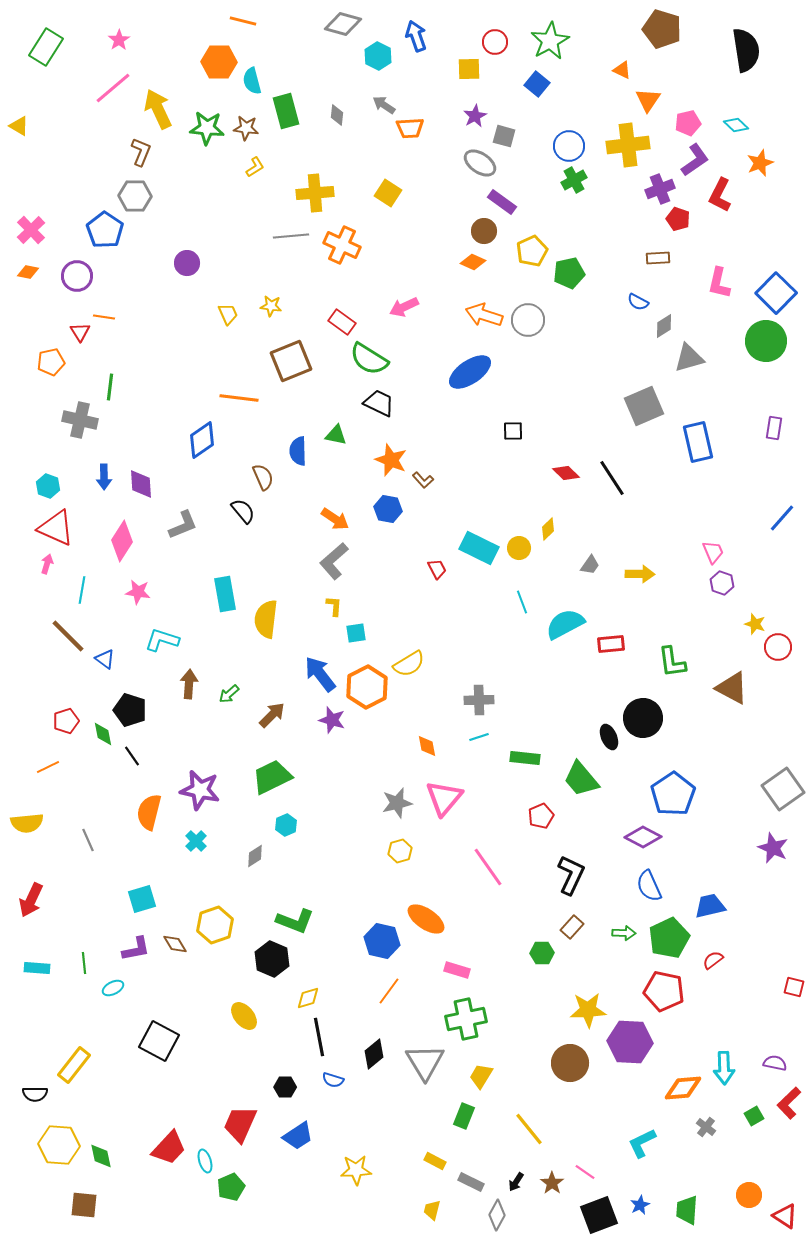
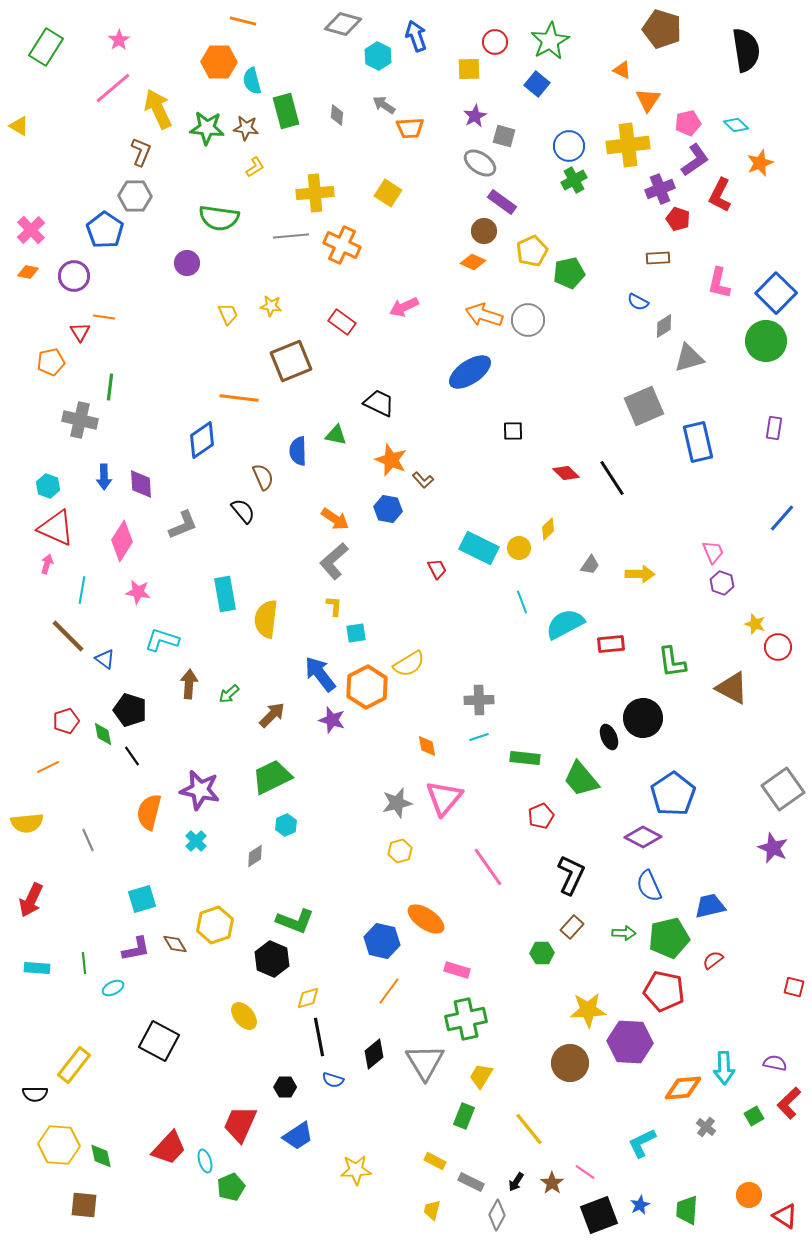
purple circle at (77, 276): moved 3 px left
green semicircle at (369, 359): moved 150 px left, 141 px up; rotated 24 degrees counterclockwise
green pentagon at (669, 938): rotated 12 degrees clockwise
